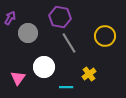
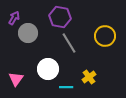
purple arrow: moved 4 px right
white circle: moved 4 px right, 2 px down
yellow cross: moved 3 px down
pink triangle: moved 2 px left, 1 px down
